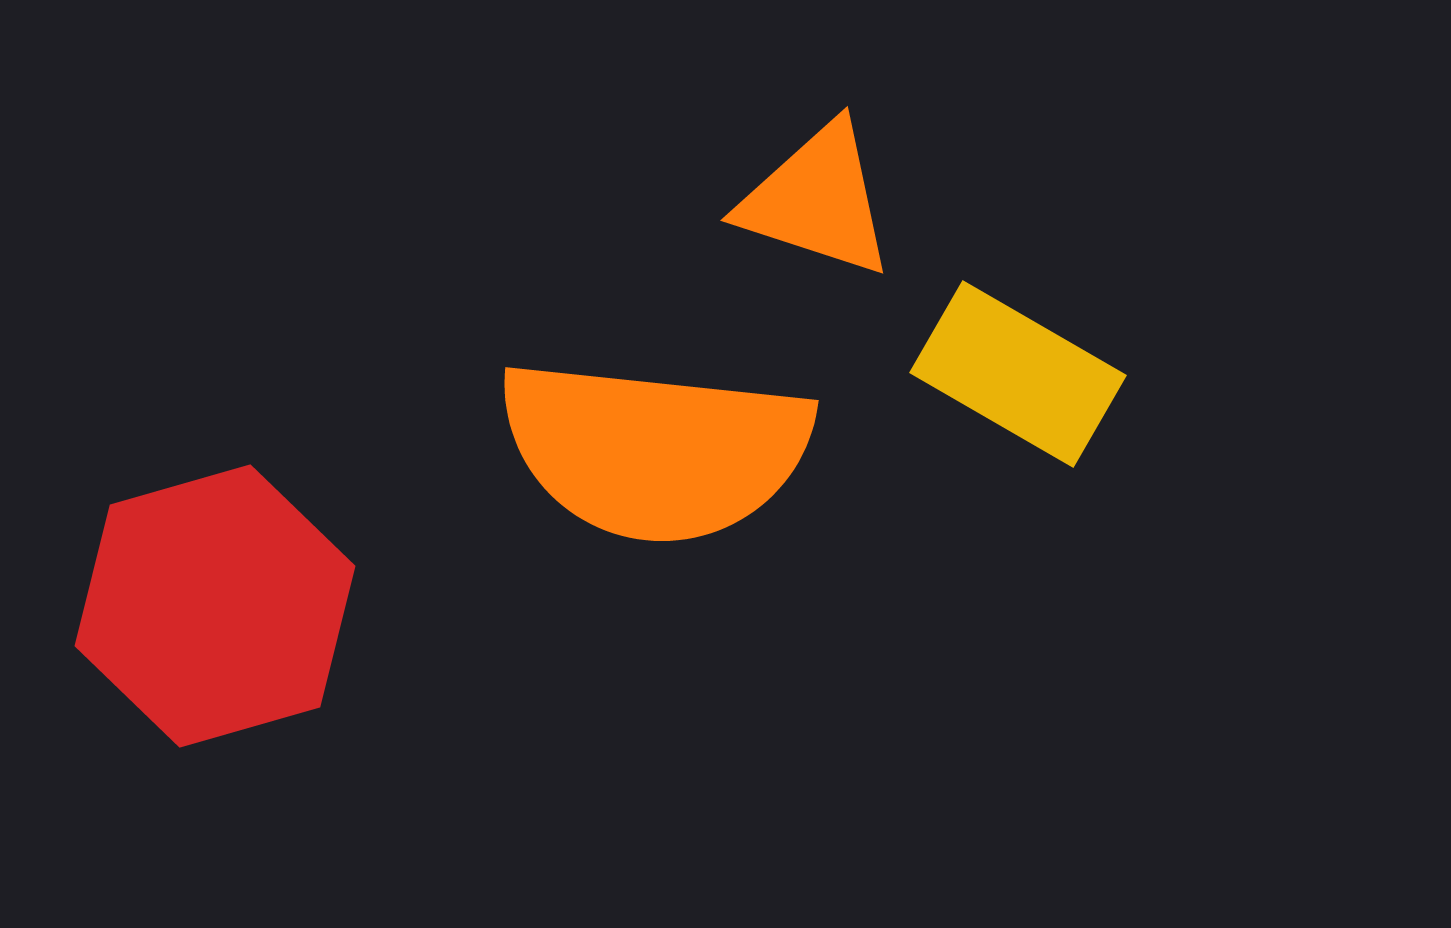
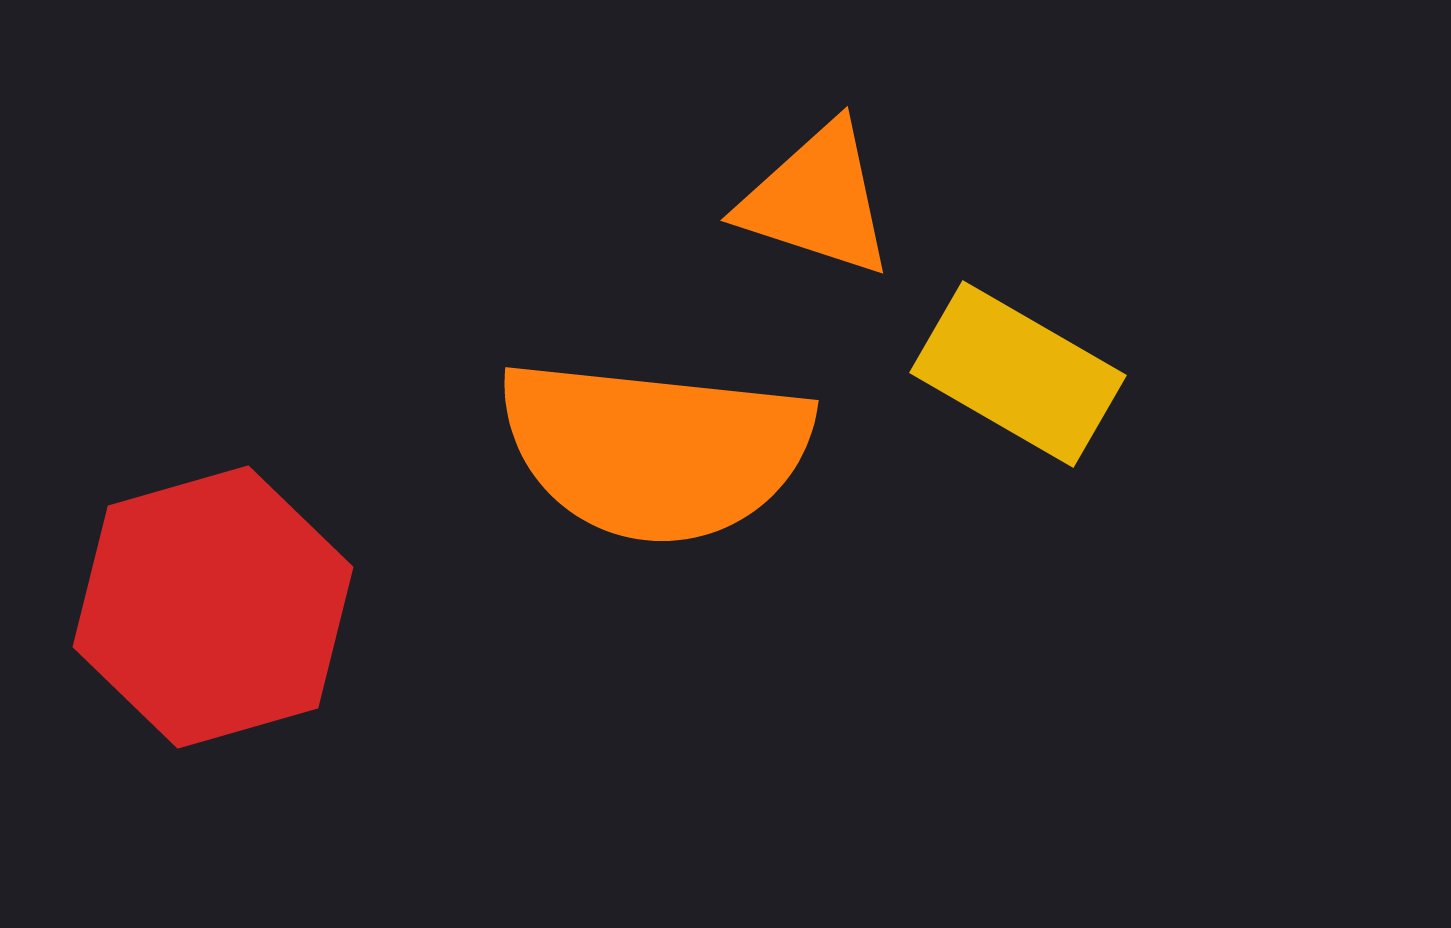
red hexagon: moved 2 px left, 1 px down
